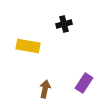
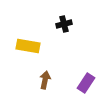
purple rectangle: moved 2 px right
brown arrow: moved 9 px up
